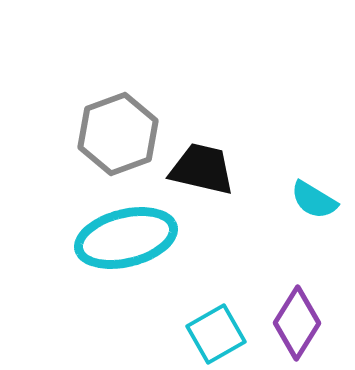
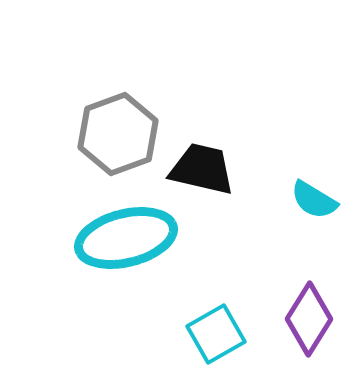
purple diamond: moved 12 px right, 4 px up
